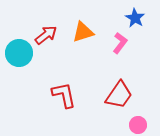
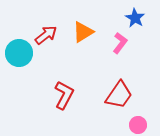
orange triangle: rotated 15 degrees counterclockwise
red L-shape: rotated 40 degrees clockwise
